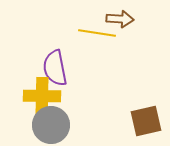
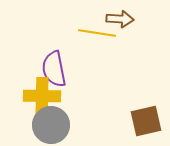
purple semicircle: moved 1 px left, 1 px down
